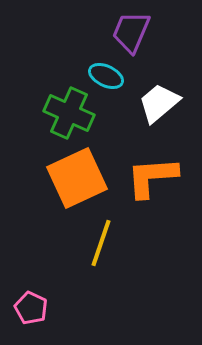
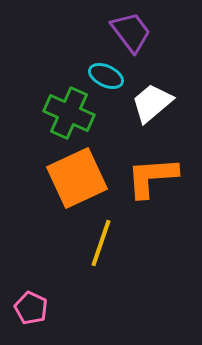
purple trapezoid: rotated 120 degrees clockwise
white trapezoid: moved 7 px left
